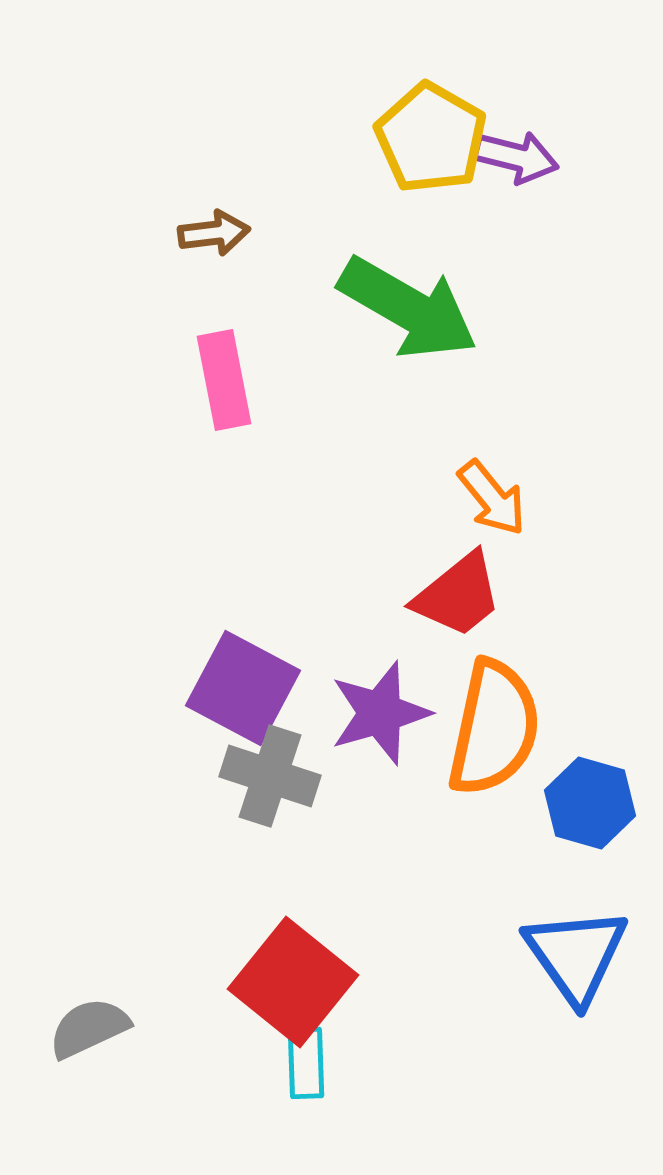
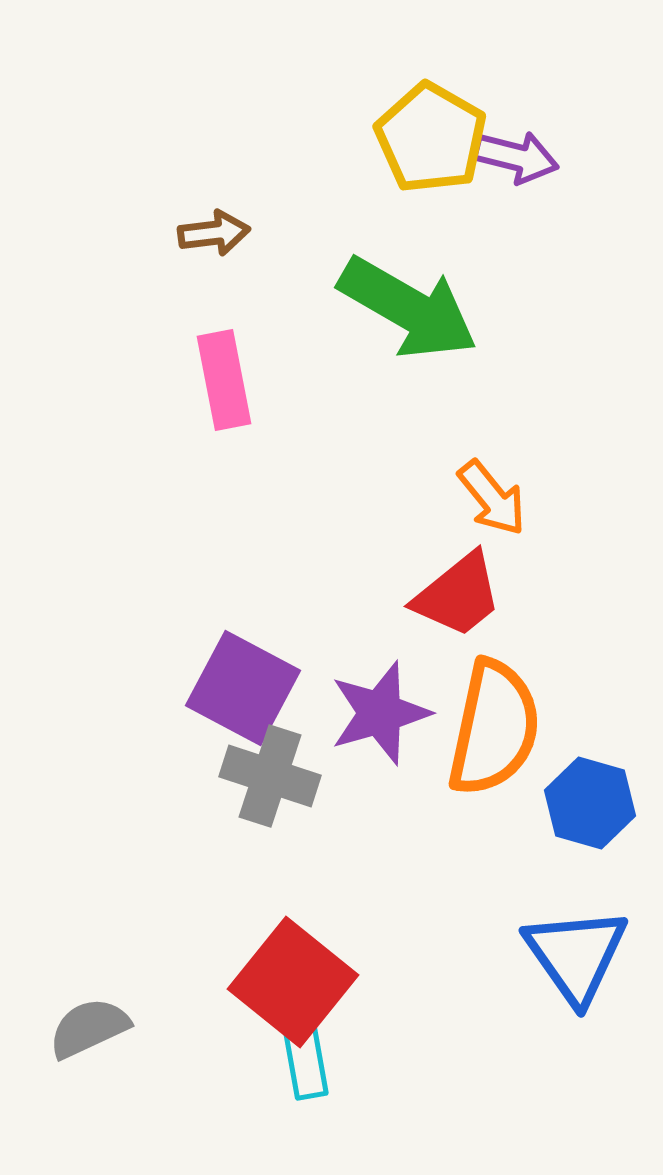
cyan rectangle: rotated 8 degrees counterclockwise
